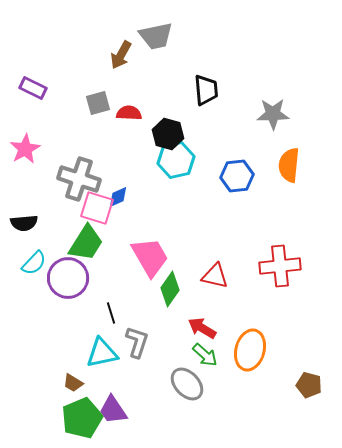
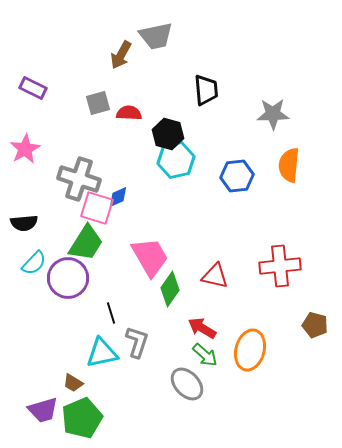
brown pentagon: moved 6 px right, 60 px up
purple trapezoid: moved 70 px left; rotated 72 degrees counterclockwise
